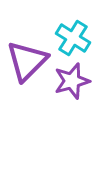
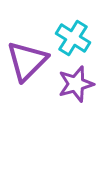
purple star: moved 4 px right, 3 px down
